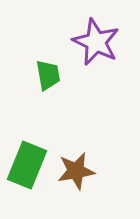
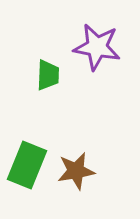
purple star: moved 1 px right, 5 px down; rotated 15 degrees counterclockwise
green trapezoid: rotated 12 degrees clockwise
